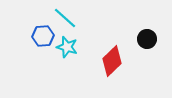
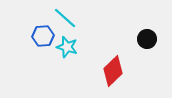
red diamond: moved 1 px right, 10 px down
